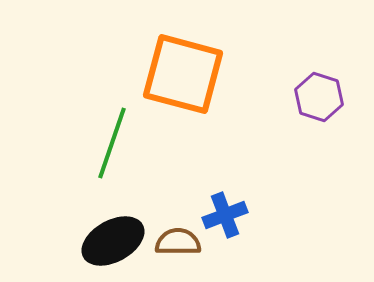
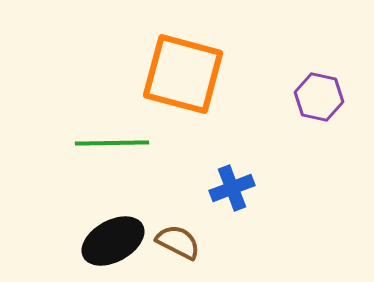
purple hexagon: rotated 6 degrees counterclockwise
green line: rotated 70 degrees clockwise
blue cross: moved 7 px right, 27 px up
brown semicircle: rotated 27 degrees clockwise
